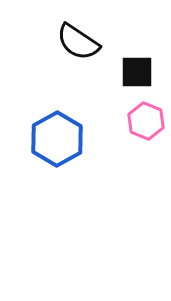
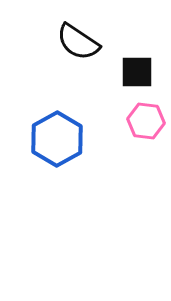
pink hexagon: rotated 15 degrees counterclockwise
